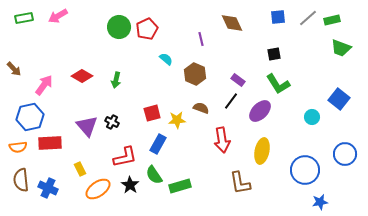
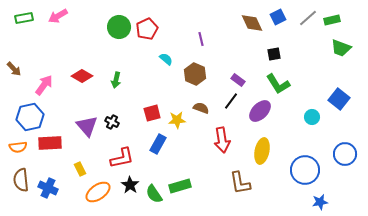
blue square at (278, 17): rotated 21 degrees counterclockwise
brown diamond at (232, 23): moved 20 px right
red L-shape at (125, 157): moved 3 px left, 1 px down
green semicircle at (154, 175): moved 19 px down
orange ellipse at (98, 189): moved 3 px down
